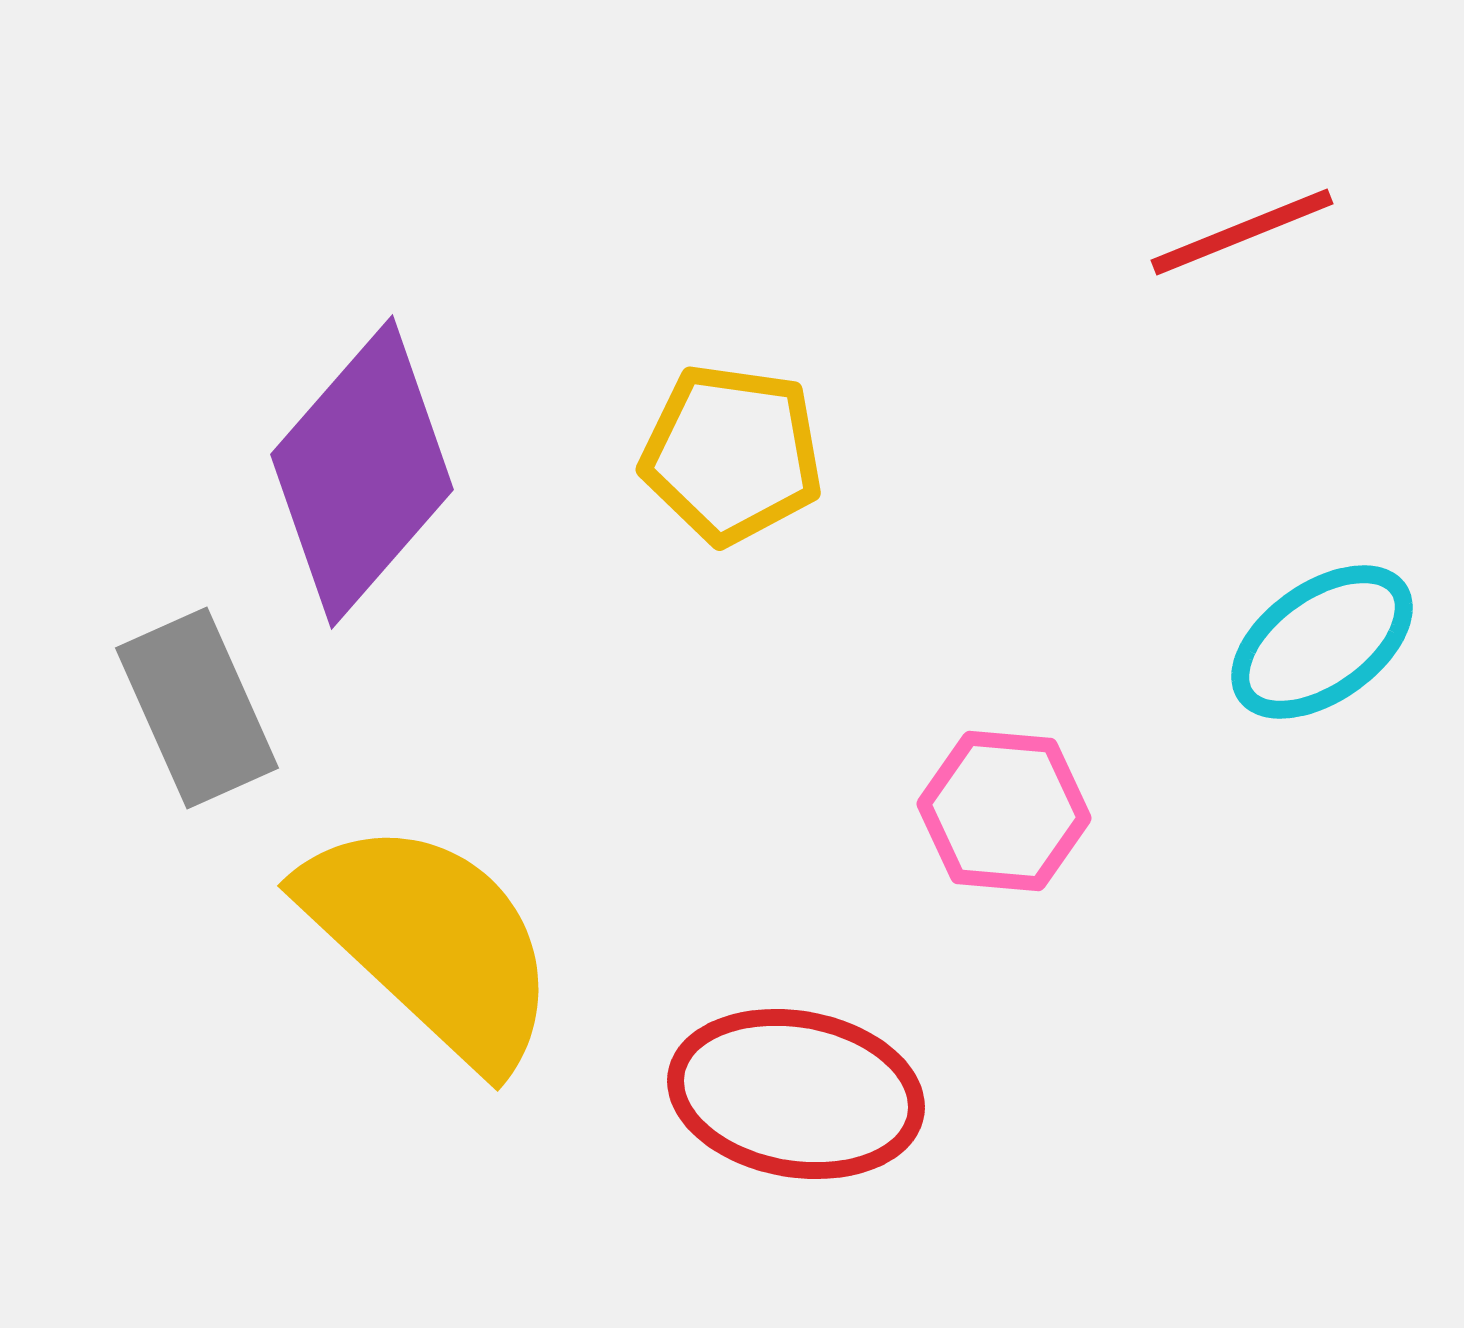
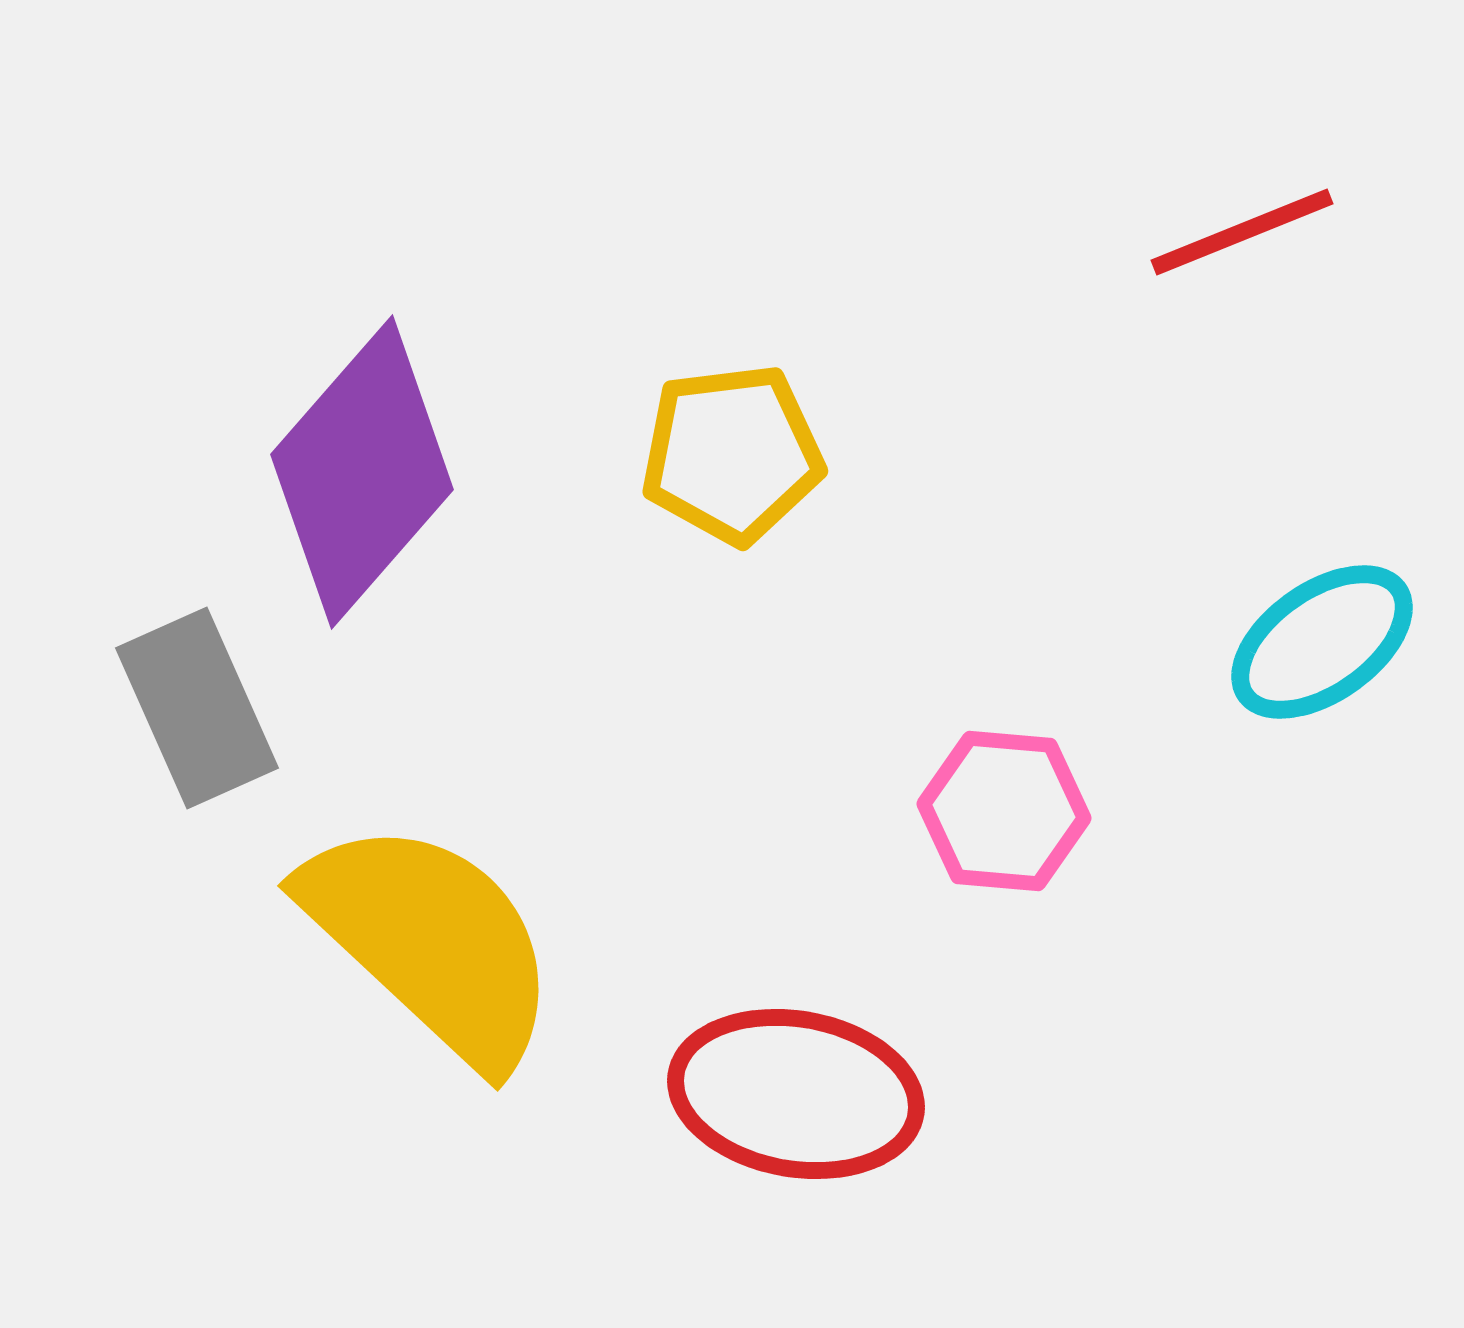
yellow pentagon: rotated 15 degrees counterclockwise
